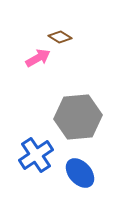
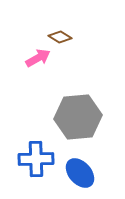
blue cross: moved 4 px down; rotated 32 degrees clockwise
